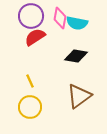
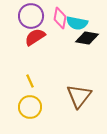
black diamond: moved 11 px right, 18 px up
brown triangle: rotated 16 degrees counterclockwise
